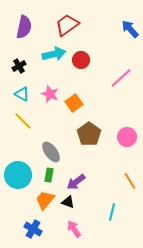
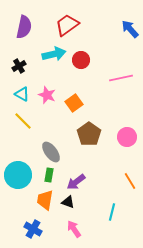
pink line: rotated 30 degrees clockwise
pink star: moved 3 px left, 1 px down
orange trapezoid: rotated 30 degrees counterclockwise
